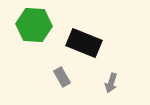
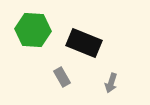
green hexagon: moved 1 px left, 5 px down
